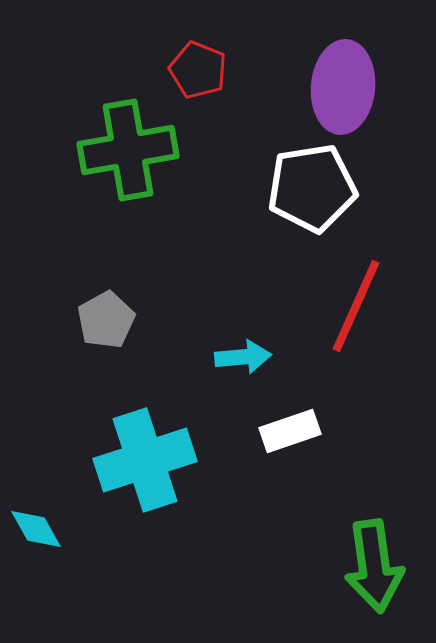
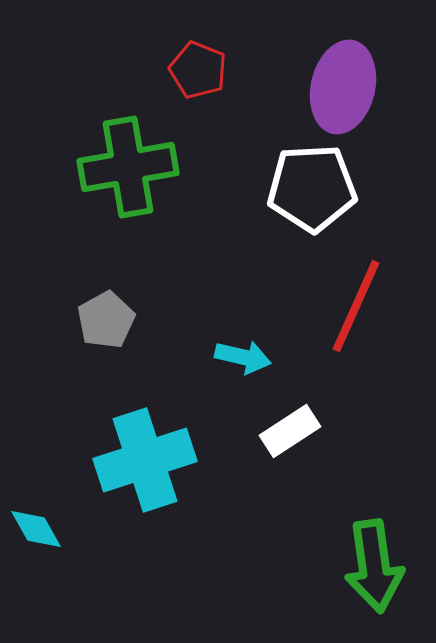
purple ellipse: rotated 8 degrees clockwise
green cross: moved 17 px down
white pentagon: rotated 6 degrees clockwise
cyan arrow: rotated 18 degrees clockwise
white rectangle: rotated 14 degrees counterclockwise
